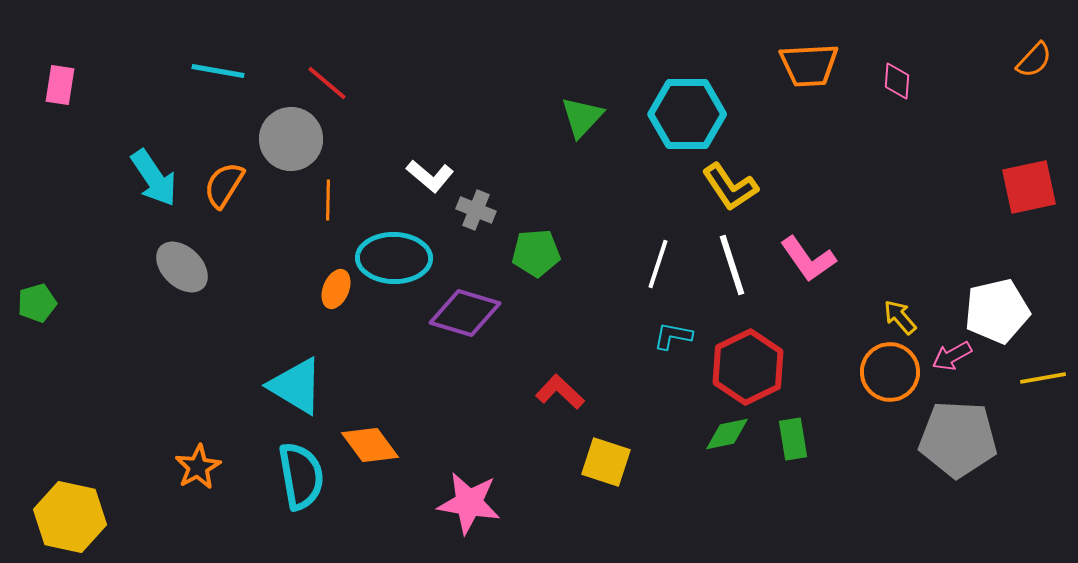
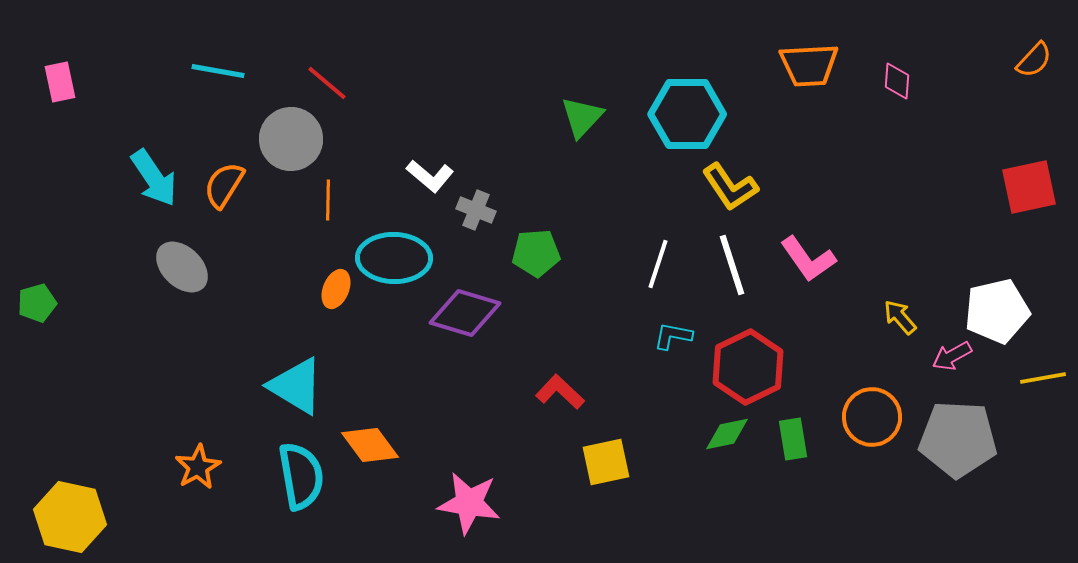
pink rectangle at (60, 85): moved 3 px up; rotated 21 degrees counterclockwise
orange circle at (890, 372): moved 18 px left, 45 px down
yellow square at (606, 462): rotated 30 degrees counterclockwise
